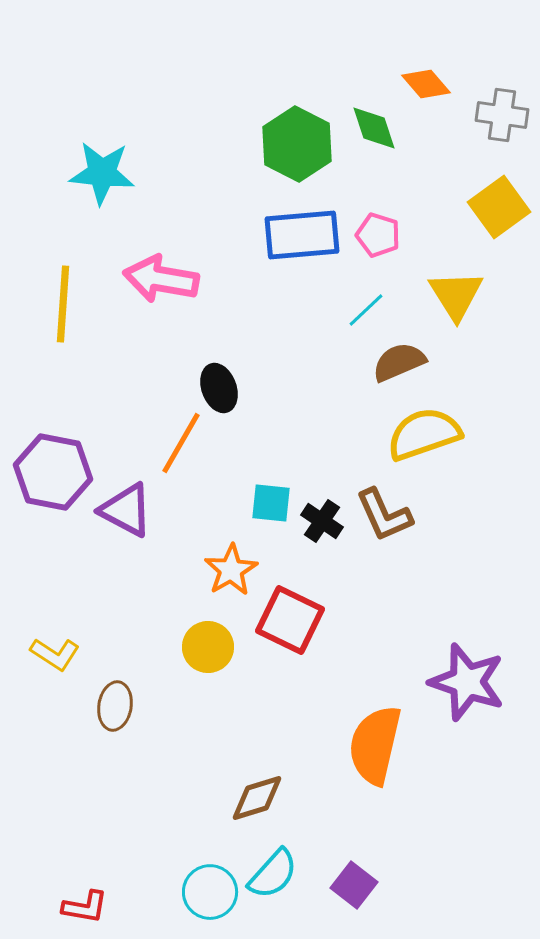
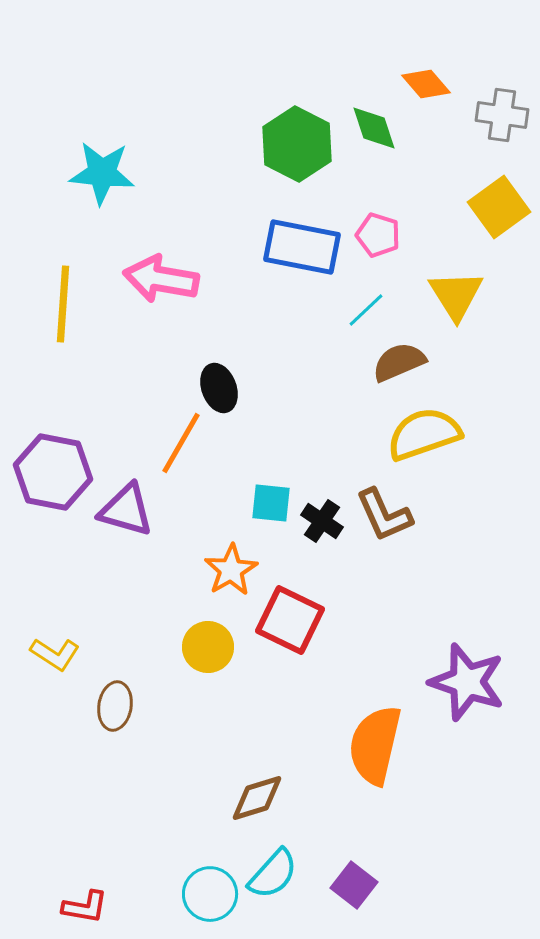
blue rectangle: moved 12 px down; rotated 16 degrees clockwise
purple triangle: rotated 12 degrees counterclockwise
cyan circle: moved 2 px down
